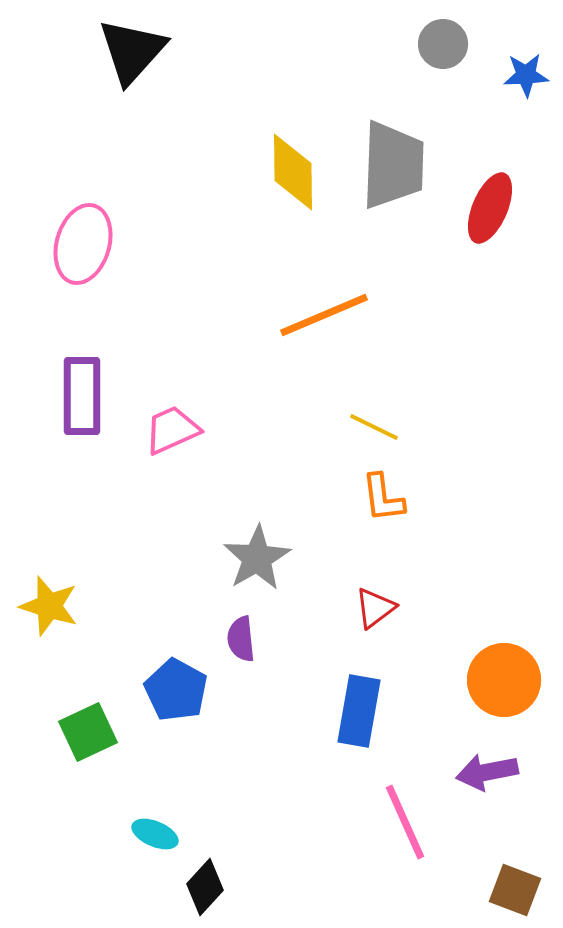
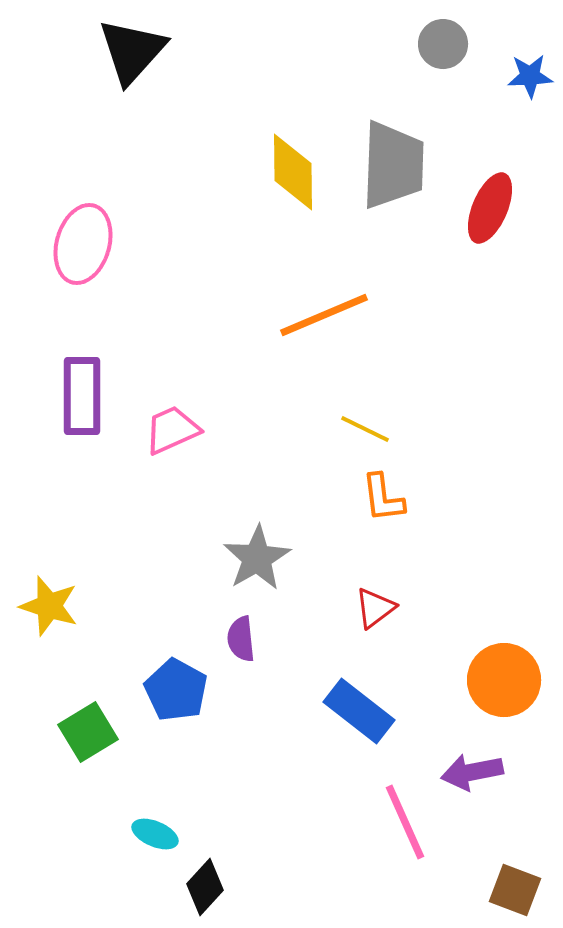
blue star: moved 4 px right, 1 px down
yellow line: moved 9 px left, 2 px down
blue rectangle: rotated 62 degrees counterclockwise
green square: rotated 6 degrees counterclockwise
purple arrow: moved 15 px left
